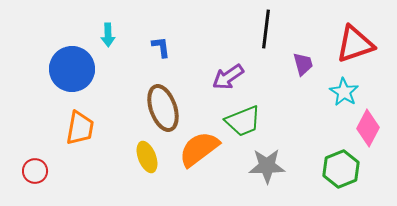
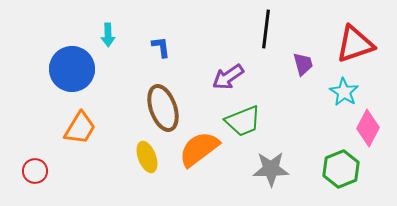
orange trapezoid: rotated 21 degrees clockwise
gray star: moved 4 px right, 3 px down
